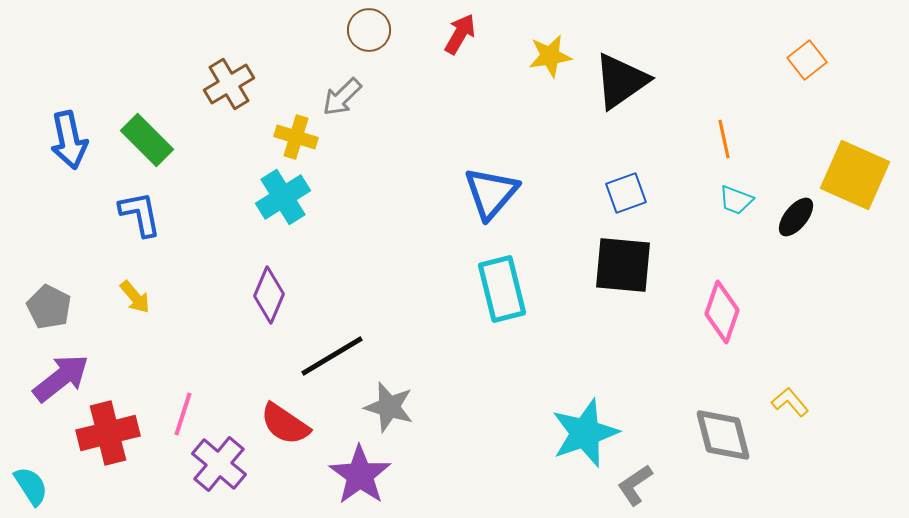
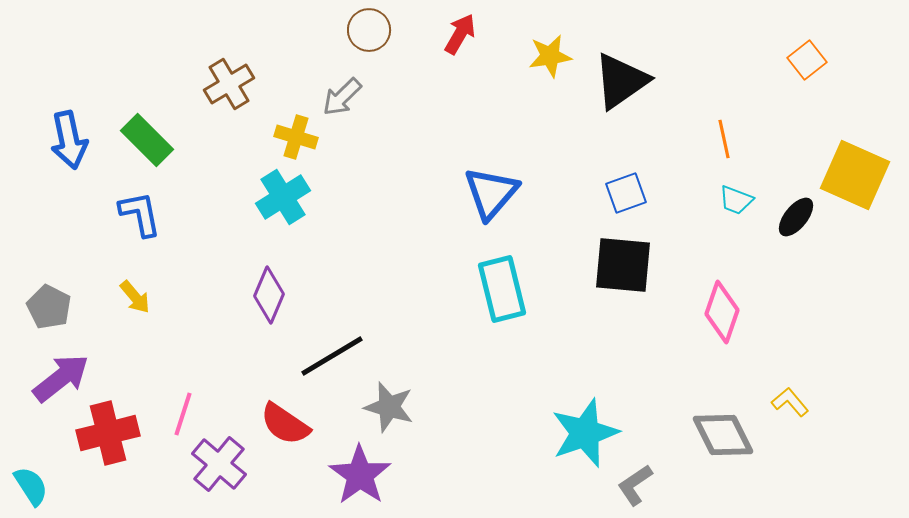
gray diamond: rotated 12 degrees counterclockwise
